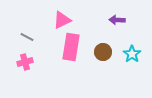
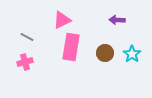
brown circle: moved 2 px right, 1 px down
